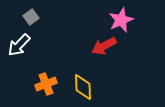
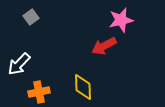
pink star: rotated 10 degrees clockwise
white arrow: moved 19 px down
orange cross: moved 7 px left, 8 px down; rotated 10 degrees clockwise
